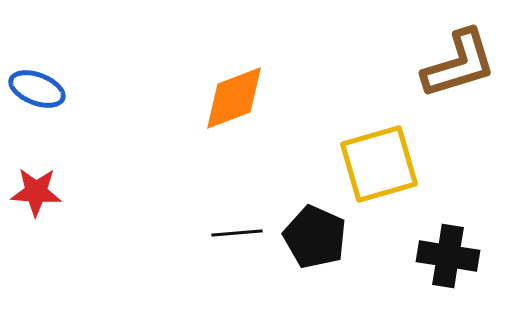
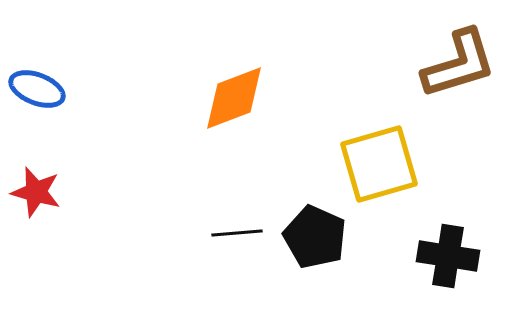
red star: rotated 12 degrees clockwise
